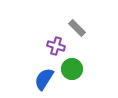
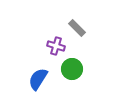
blue semicircle: moved 6 px left
